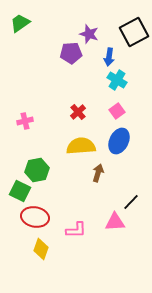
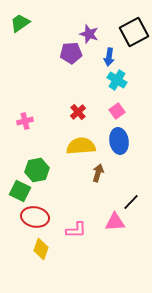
blue ellipse: rotated 35 degrees counterclockwise
